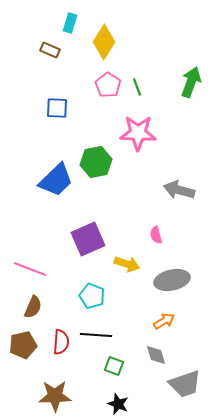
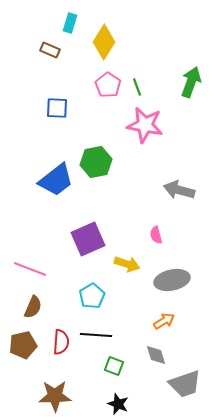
pink star: moved 7 px right, 8 px up; rotated 9 degrees clockwise
blue trapezoid: rotated 6 degrees clockwise
cyan pentagon: rotated 20 degrees clockwise
